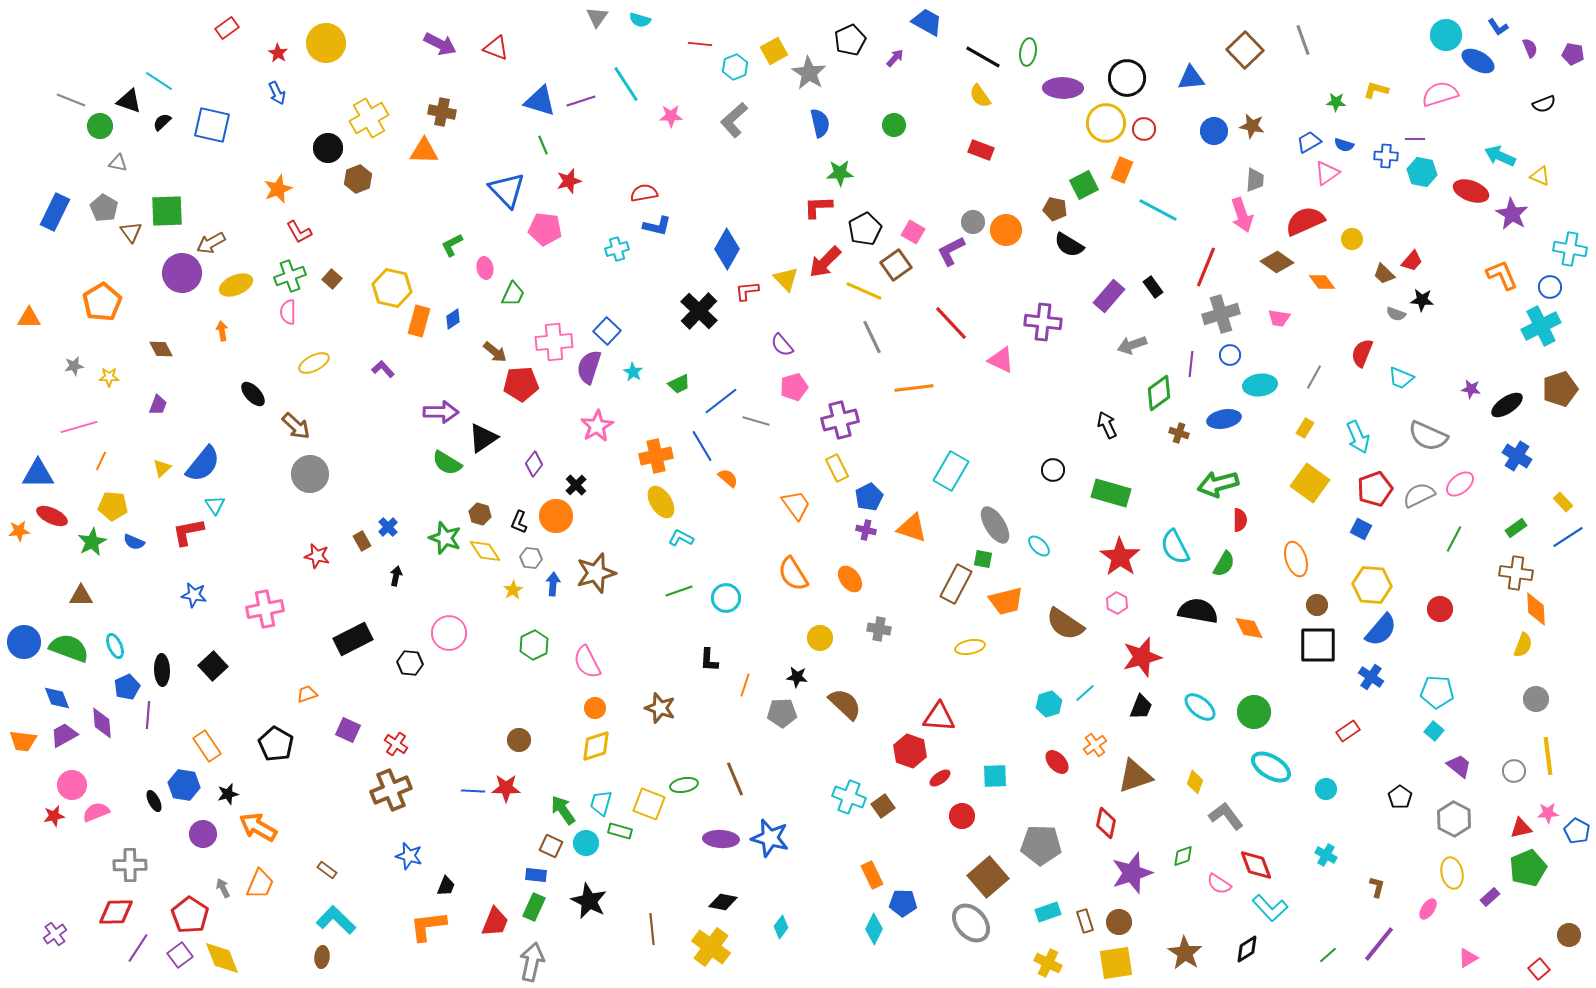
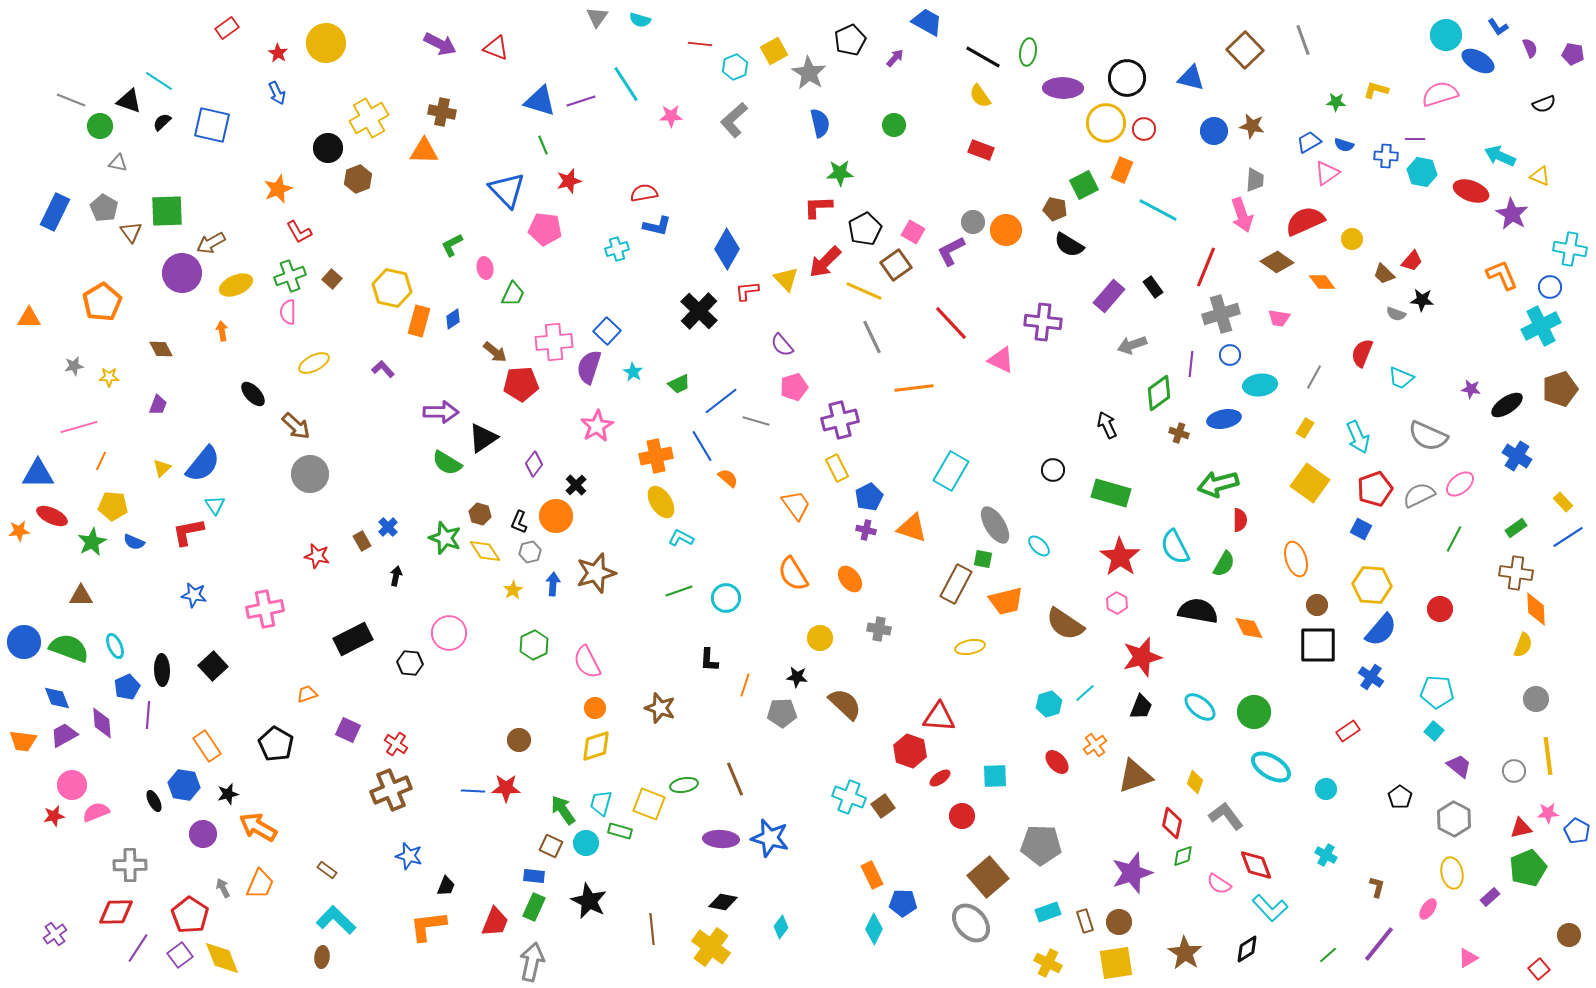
blue triangle at (1191, 78): rotated 20 degrees clockwise
gray hexagon at (531, 558): moved 1 px left, 6 px up; rotated 20 degrees counterclockwise
red diamond at (1106, 823): moved 66 px right
blue rectangle at (536, 875): moved 2 px left, 1 px down
